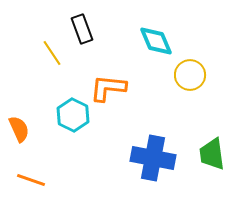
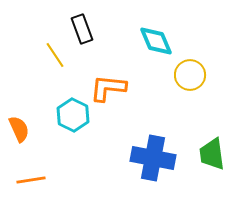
yellow line: moved 3 px right, 2 px down
orange line: rotated 28 degrees counterclockwise
